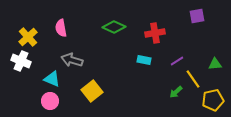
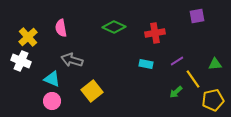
cyan rectangle: moved 2 px right, 4 px down
pink circle: moved 2 px right
